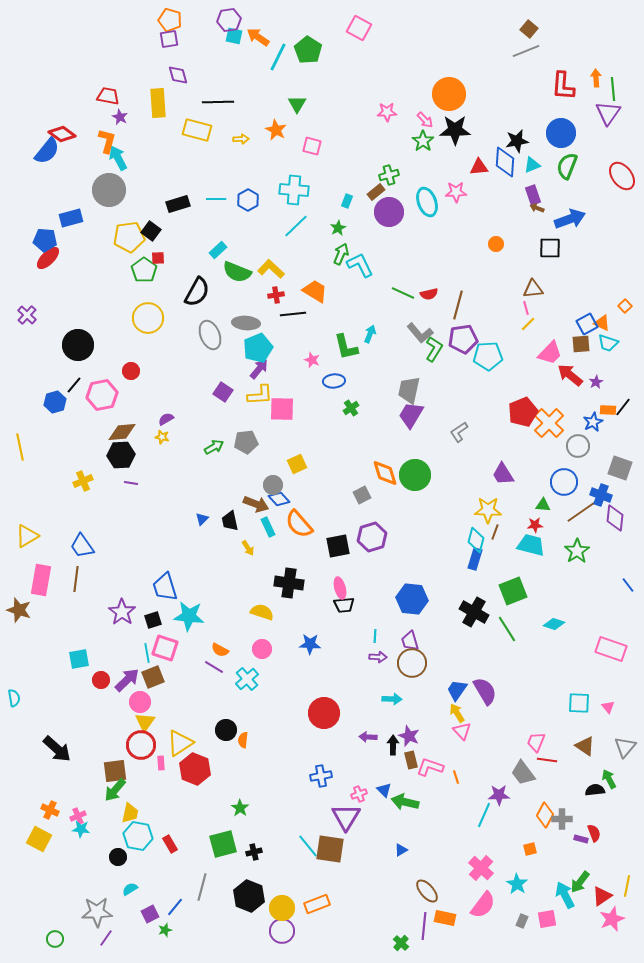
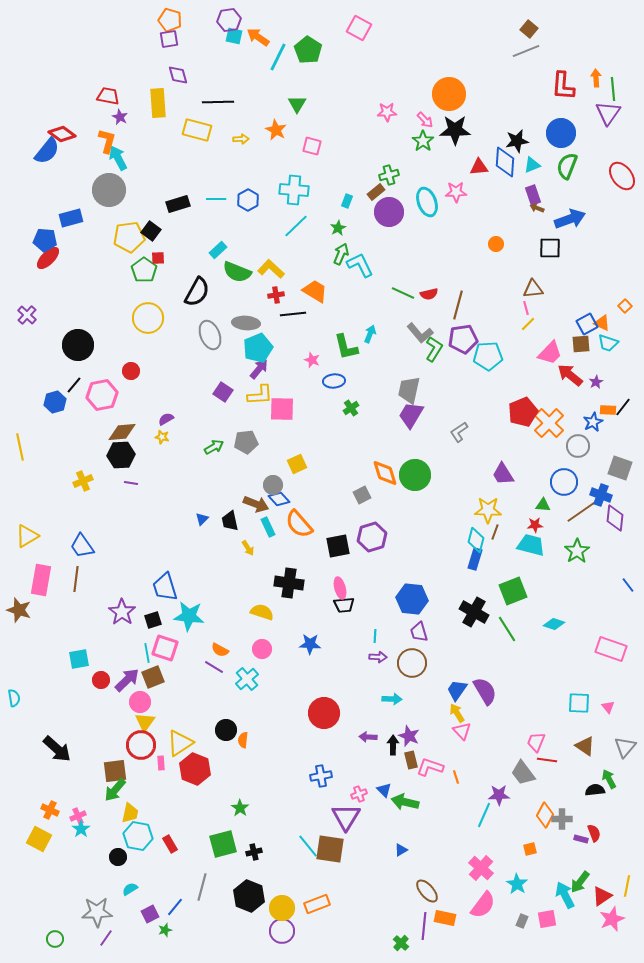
purple trapezoid at (410, 641): moved 9 px right, 9 px up
cyan star at (81, 829): rotated 30 degrees clockwise
